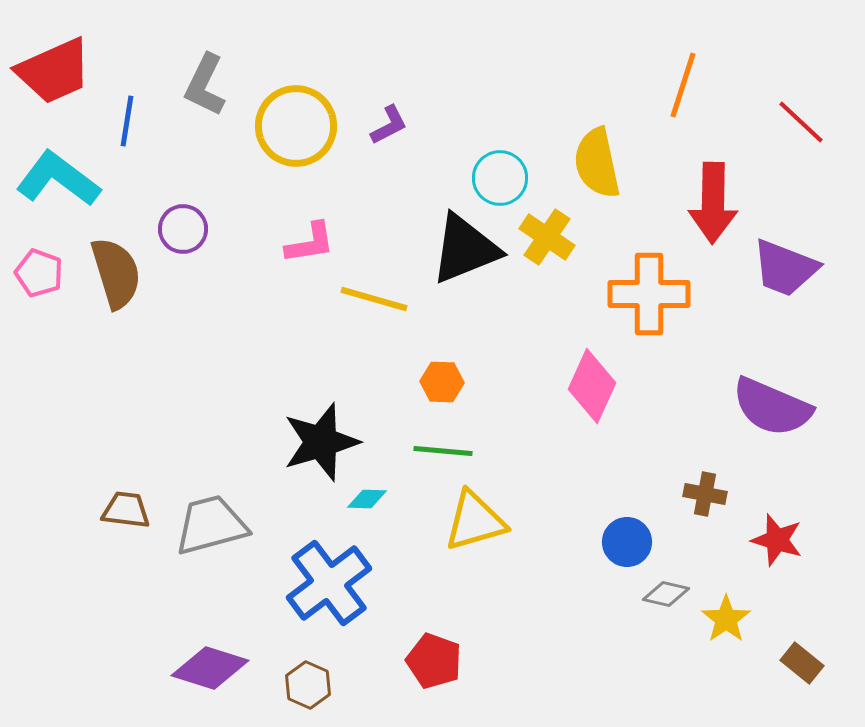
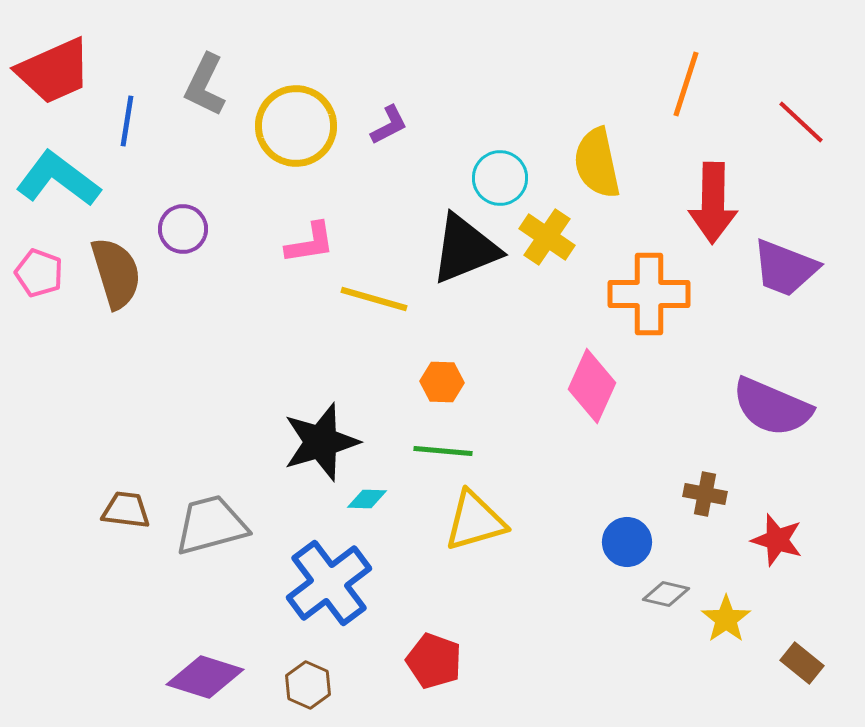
orange line: moved 3 px right, 1 px up
purple diamond: moved 5 px left, 9 px down
